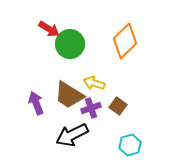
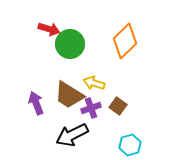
red arrow: rotated 15 degrees counterclockwise
